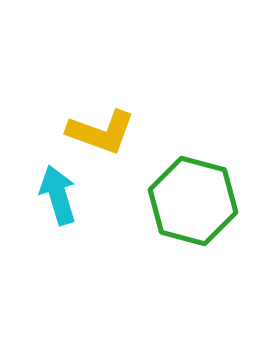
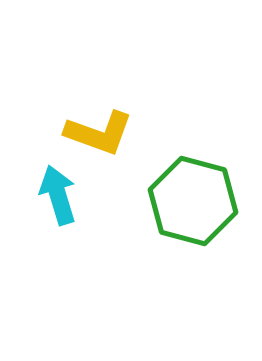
yellow L-shape: moved 2 px left, 1 px down
